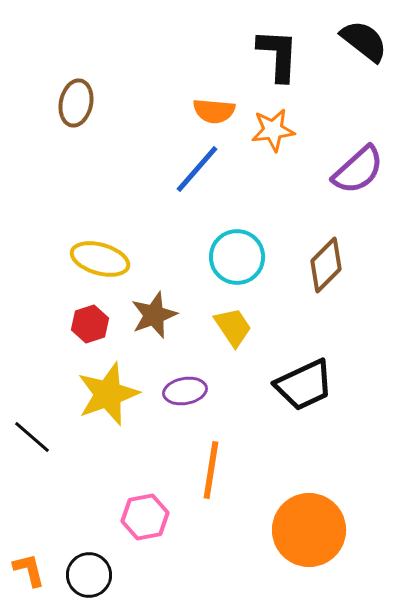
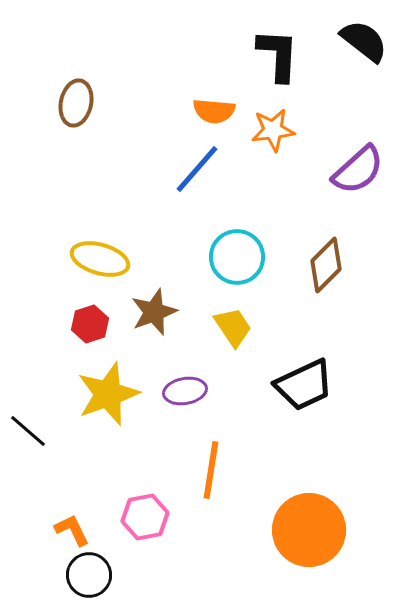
brown star: moved 3 px up
black line: moved 4 px left, 6 px up
orange L-shape: moved 43 px right, 40 px up; rotated 12 degrees counterclockwise
